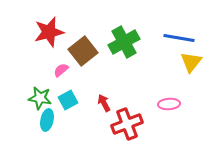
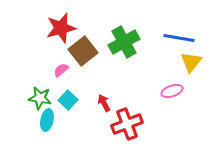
red star: moved 12 px right, 4 px up
cyan square: rotated 18 degrees counterclockwise
pink ellipse: moved 3 px right, 13 px up; rotated 15 degrees counterclockwise
